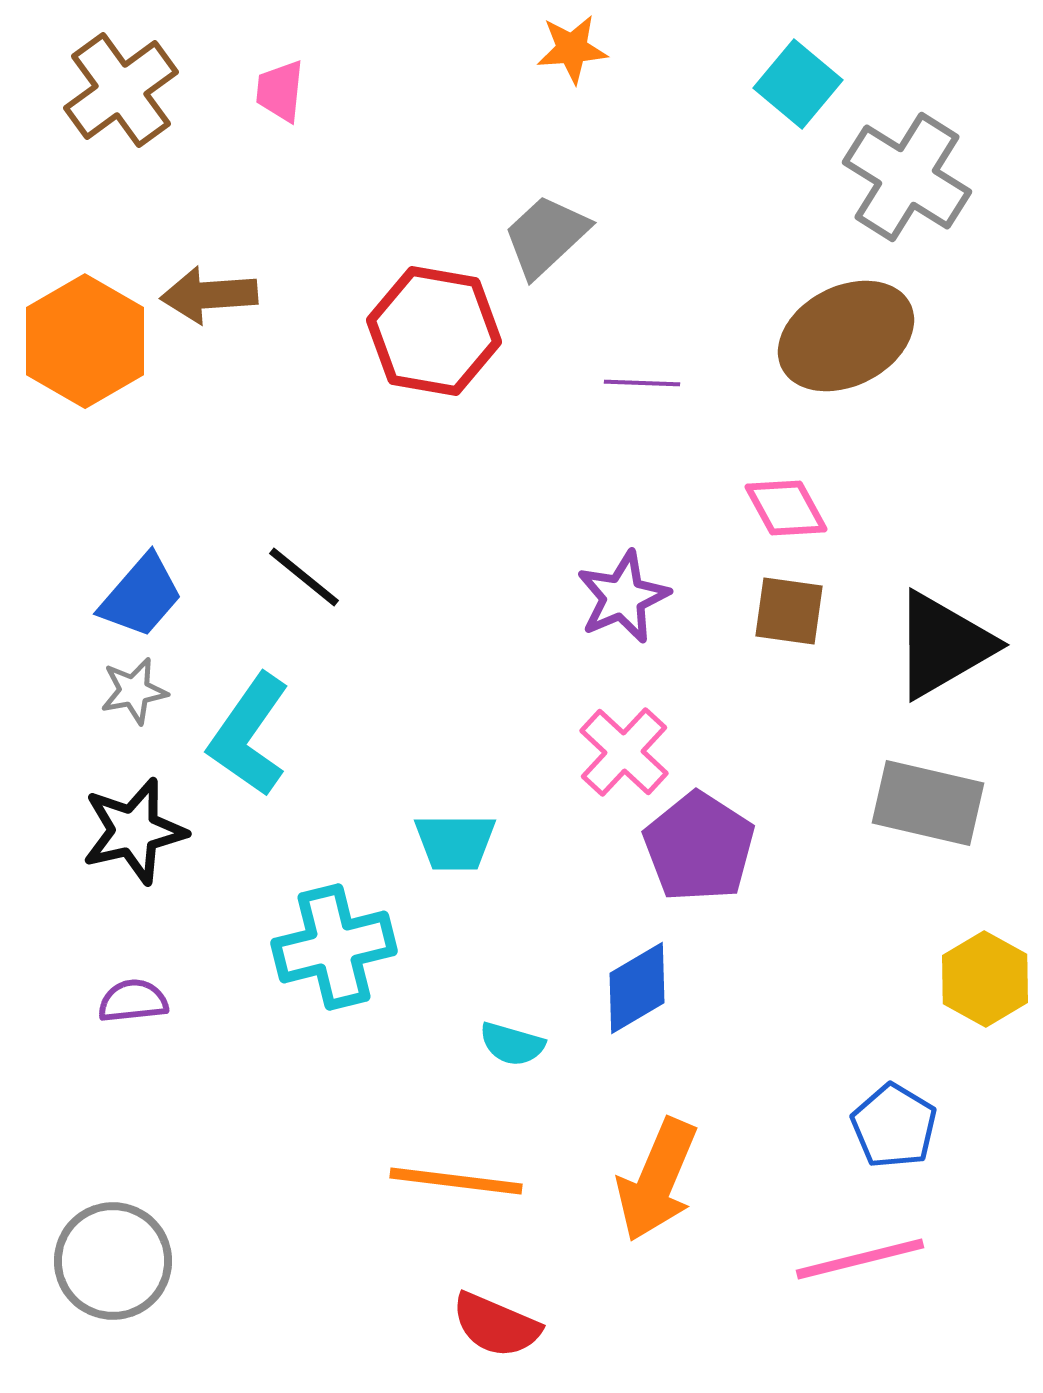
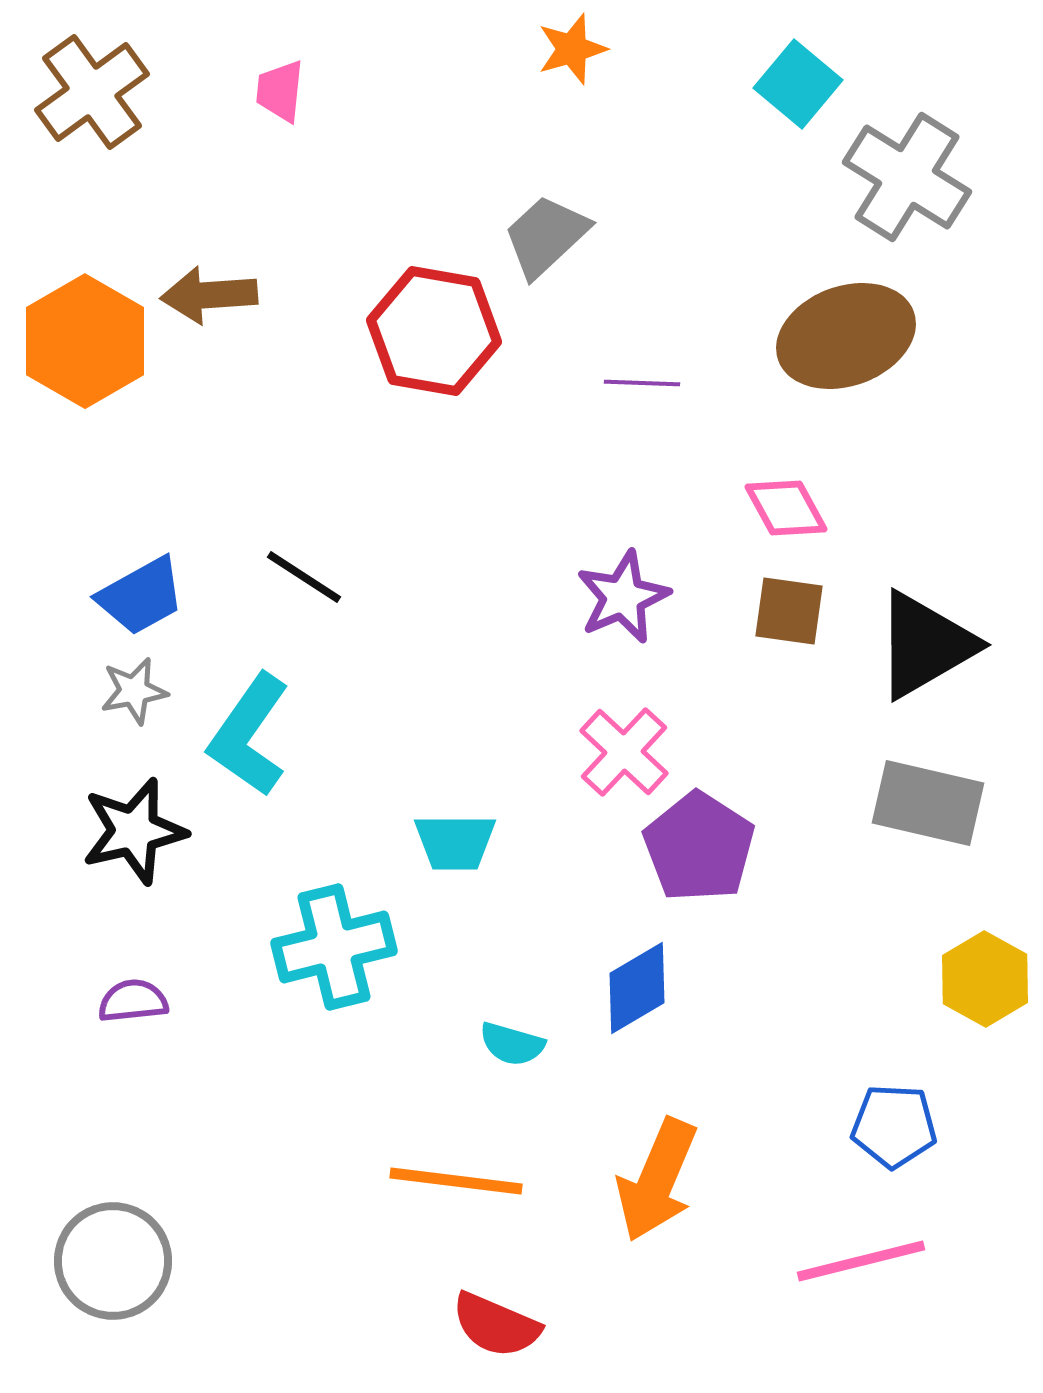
orange star: rotated 12 degrees counterclockwise
brown cross: moved 29 px left, 2 px down
brown ellipse: rotated 7 degrees clockwise
black line: rotated 6 degrees counterclockwise
blue trapezoid: rotated 20 degrees clockwise
black triangle: moved 18 px left
blue pentagon: rotated 28 degrees counterclockwise
pink line: moved 1 px right, 2 px down
